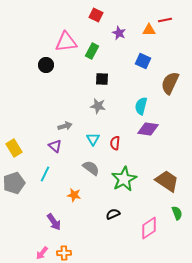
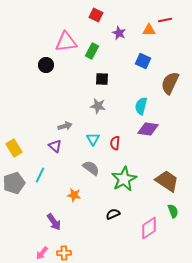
cyan line: moved 5 px left, 1 px down
green semicircle: moved 4 px left, 2 px up
